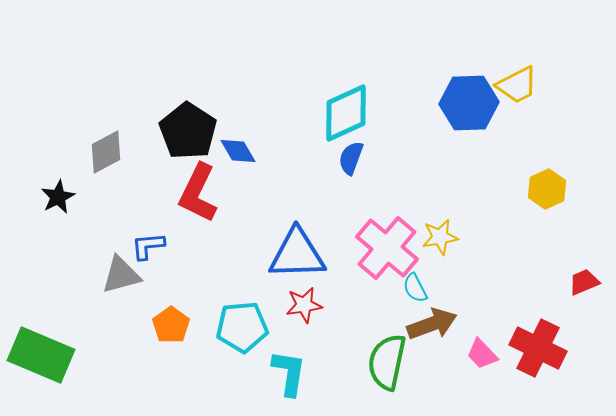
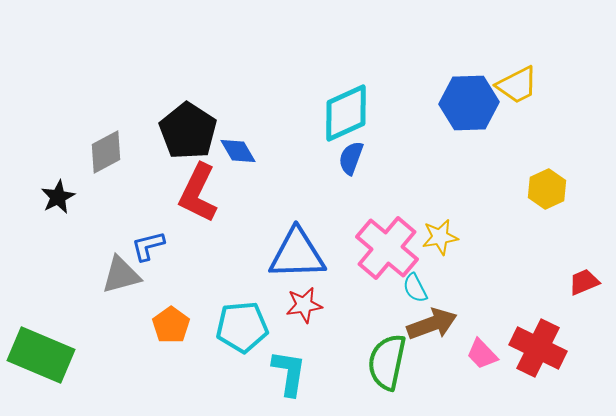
blue L-shape: rotated 9 degrees counterclockwise
